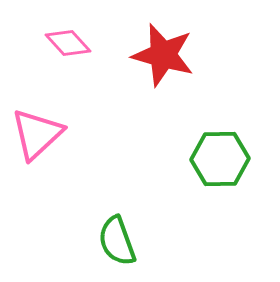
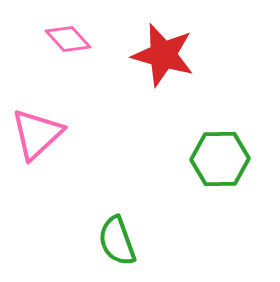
pink diamond: moved 4 px up
